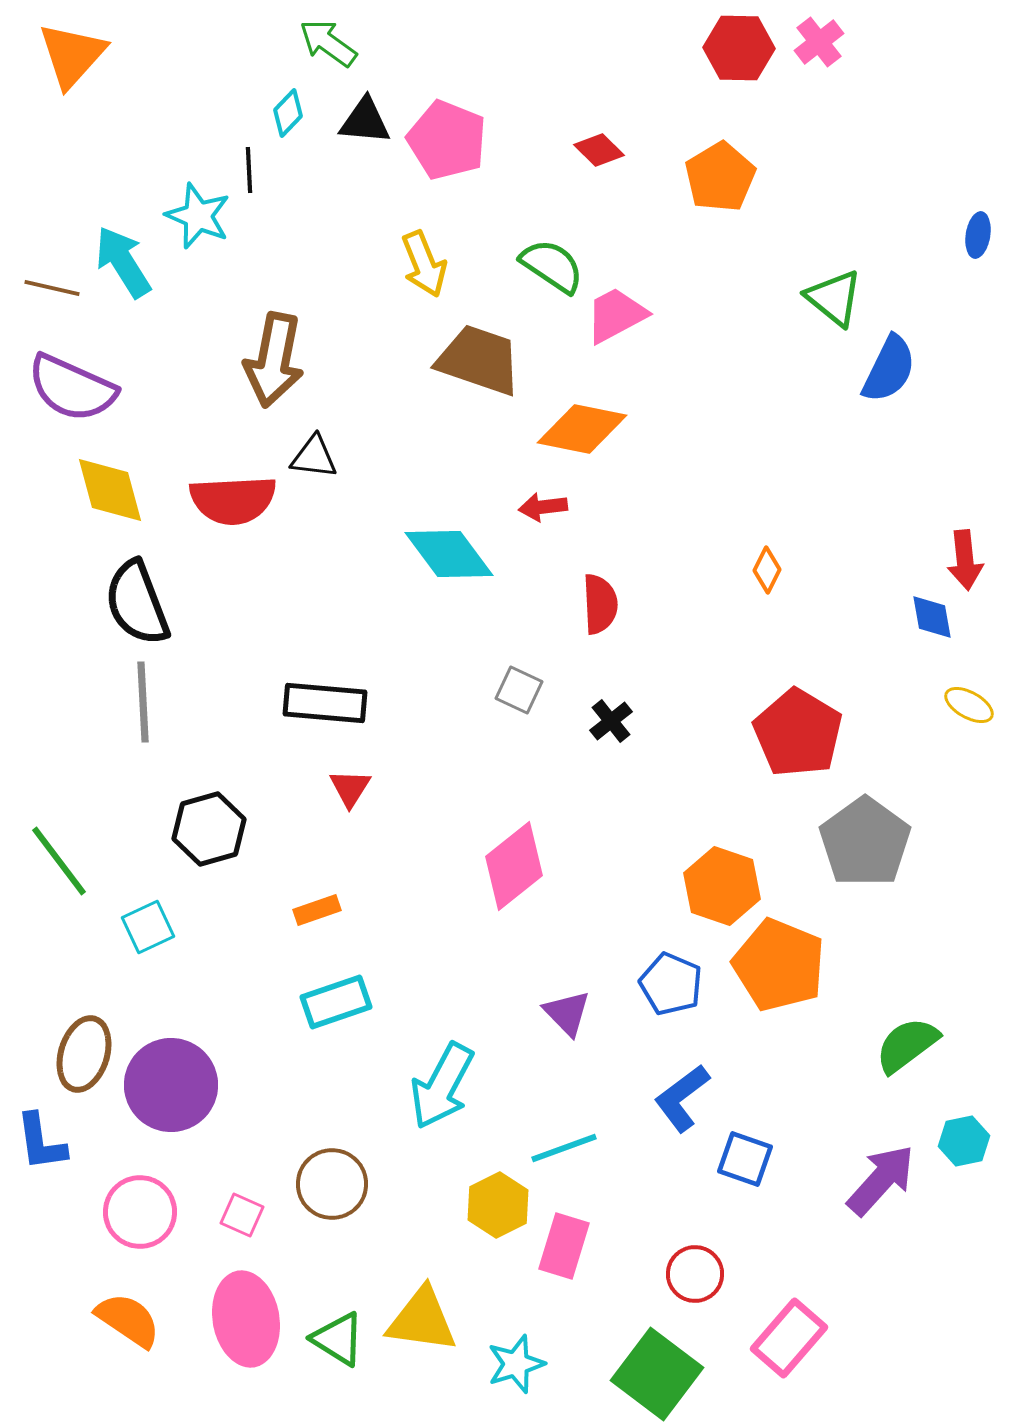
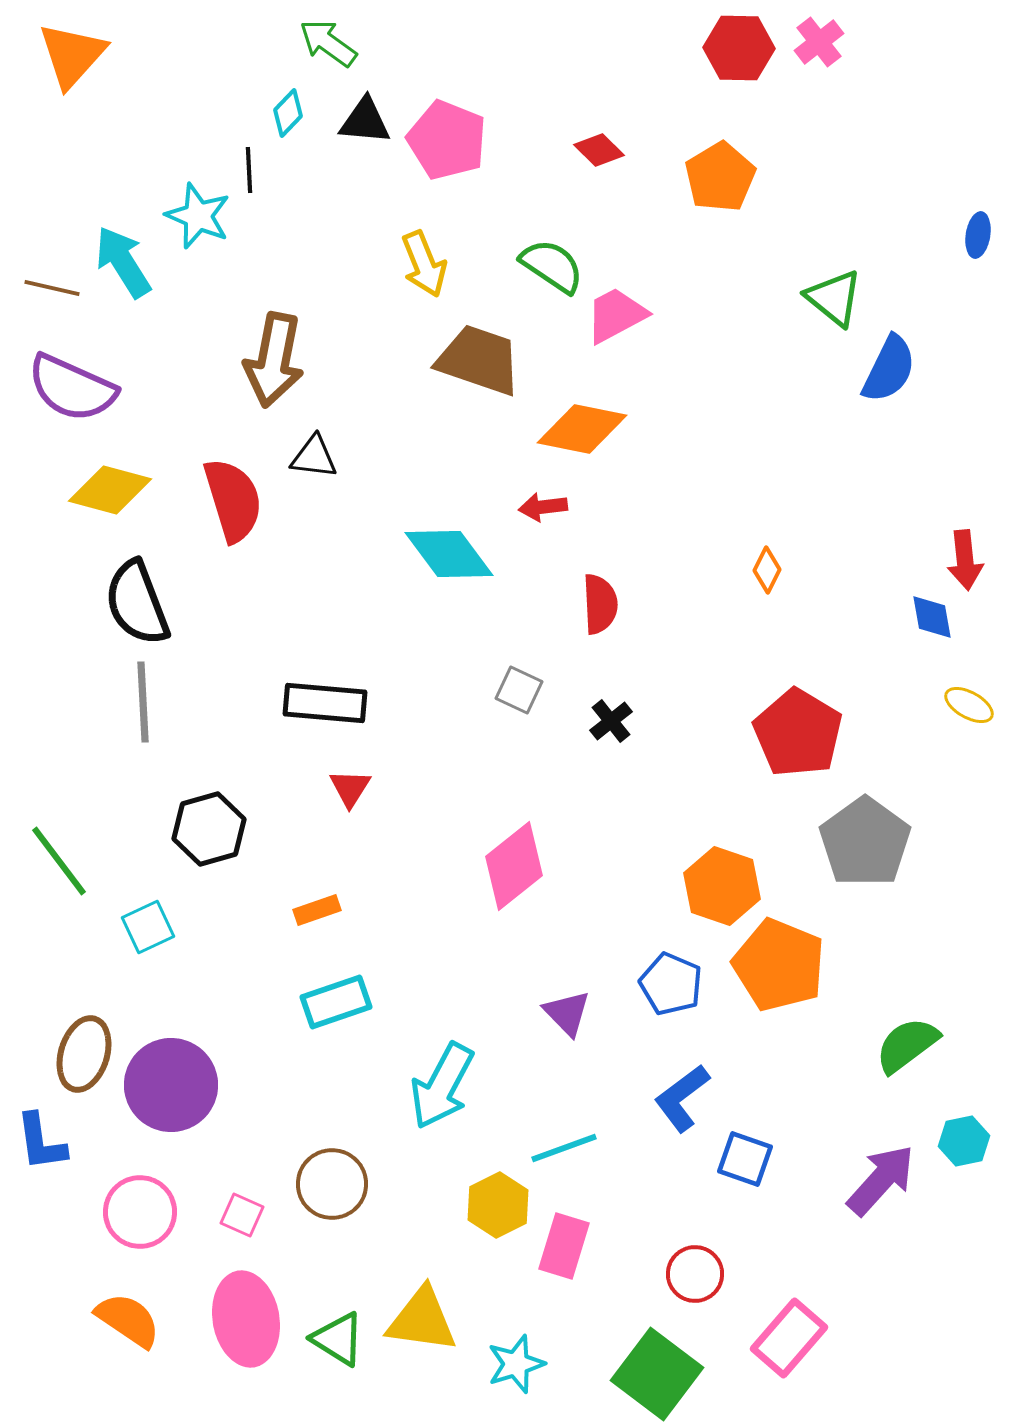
yellow diamond at (110, 490): rotated 60 degrees counterclockwise
red semicircle at (233, 500): rotated 104 degrees counterclockwise
